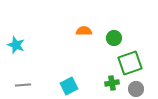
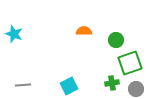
green circle: moved 2 px right, 2 px down
cyan star: moved 2 px left, 11 px up
